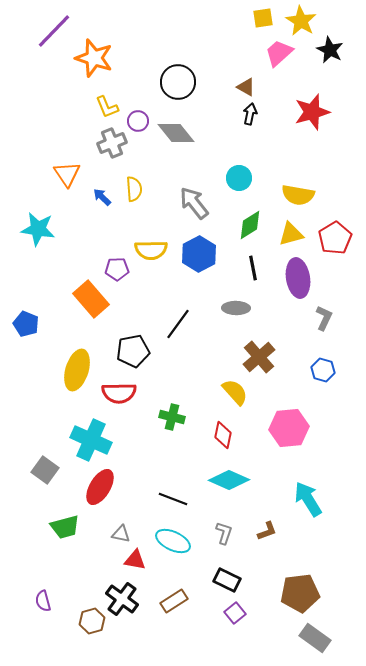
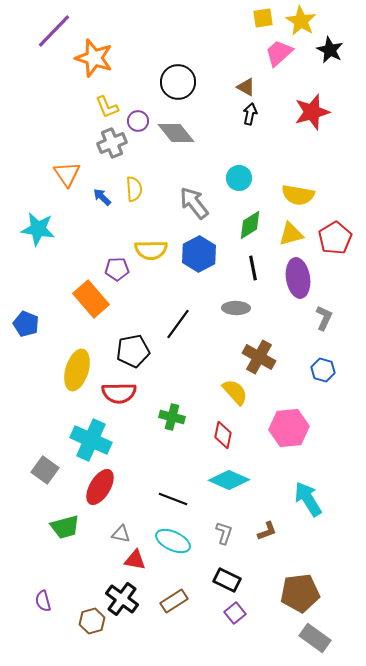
brown cross at (259, 357): rotated 20 degrees counterclockwise
